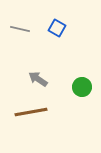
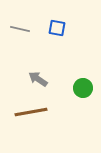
blue square: rotated 18 degrees counterclockwise
green circle: moved 1 px right, 1 px down
